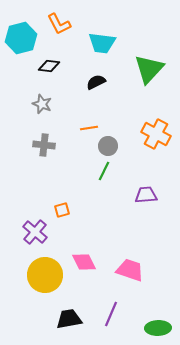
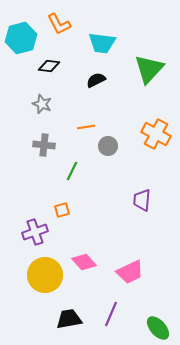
black semicircle: moved 2 px up
orange line: moved 3 px left, 1 px up
green line: moved 32 px left
purple trapezoid: moved 4 px left, 5 px down; rotated 80 degrees counterclockwise
purple cross: rotated 30 degrees clockwise
pink diamond: rotated 15 degrees counterclockwise
pink trapezoid: moved 2 px down; rotated 136 degrees clockwise
green ellipse: rotated 50 degrees clockwise
